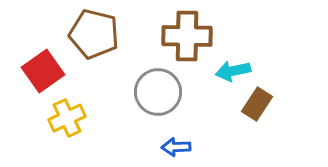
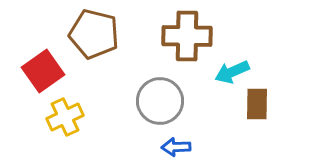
cyan arrow: moved 1 px left, 1 px down; rotated 12 degrees counterclockwise
gray circle: moved 2 px right, 9 px down
brown rectangle: rotated 32 degrees counterclockwise
yellow cross: moved 2 px left, 1 px up
